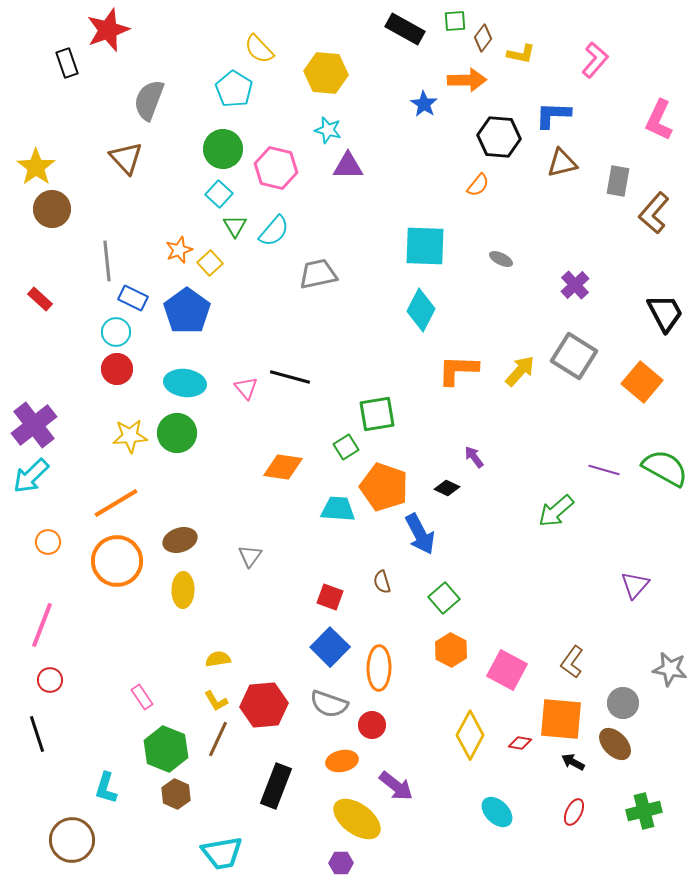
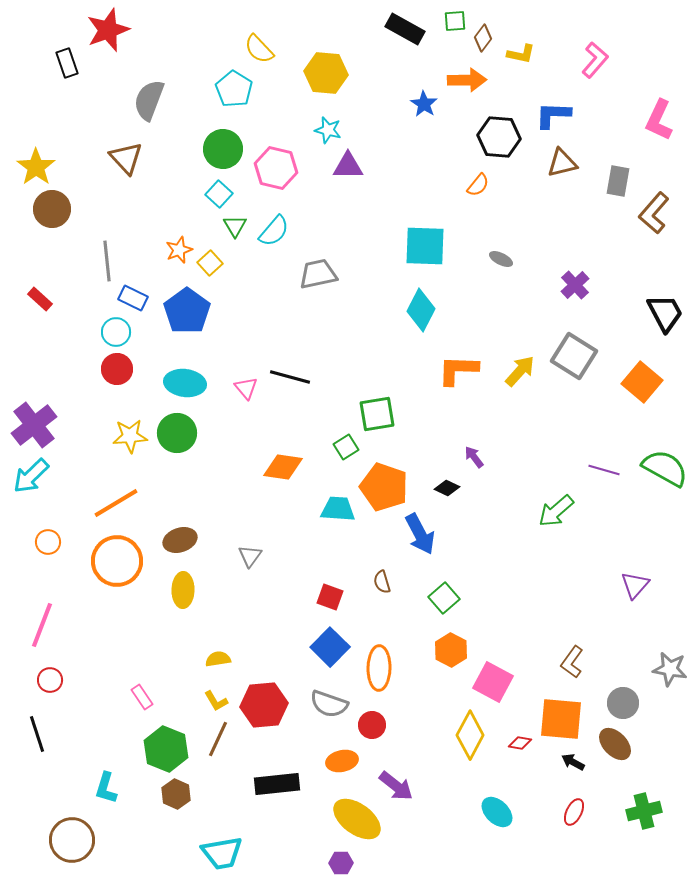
pink square at (507, 670): moved 14 px left, 12 px down
black rectangle at (276, 786): moved 1 px right, 2 px up; rotated 63 degrees clockwise
